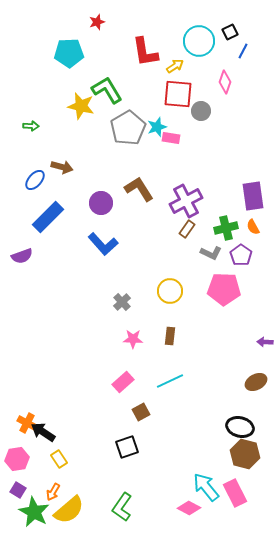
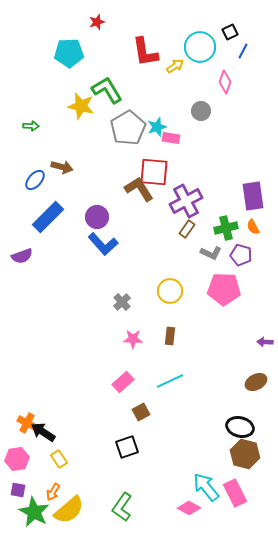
cyan circle at (199, 41): moved 1 px right, 6 px down
red square at (178, 94): moved 24 px left, 78 px down
purple circle at (101, 203): moved 4 px left, 14 px down
purple pentagon at (241, 255): rotated 20 degrees counterclockwise
purple square at (18, 490): rotated 21 degrees counterclockwise
